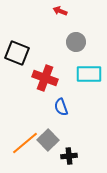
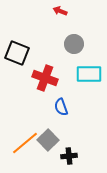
gray circle: moved 2 px left, 2 px down
